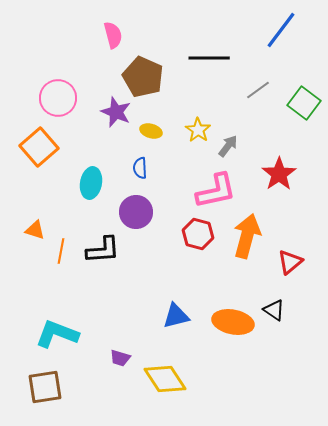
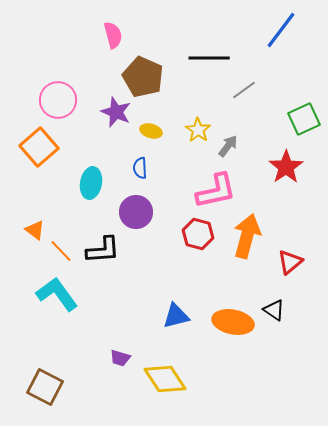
gray line: moved 14 px left
pink circle: moved 2 px down
green square: moved 16 px down; rotated 28 degrees clockwise
red star: moved 7 px right, 7 px up
orange triangle: rotated 20 degrees clockwise
orange line: rotated 55 degrees counterclockwise
cyan L-shape: moved 40 px up; rotated 33 degrees clockwise
brown square: rotated 36 degrees clockwise
